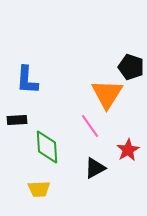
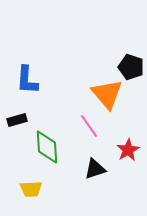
orange triangle: rotated 12 degrees counterclockwise
black rectangle: rotated 12 degrees counterclockwise
pink line: moved 1 px left
black triangle: moved 1 px down; rotated 10 degrees clockwise
yellow trapezoid: moved 8 px left
